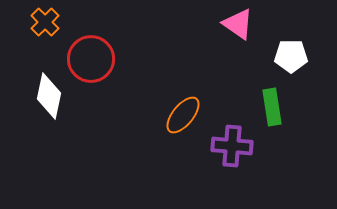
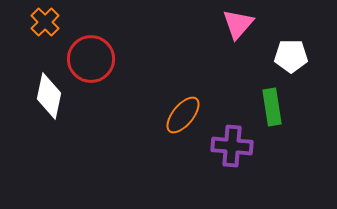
pink triangle: rotated 36 degrees clockwise
